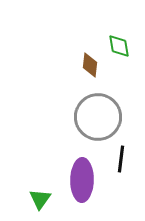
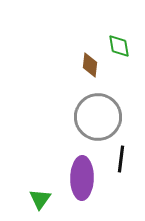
purple ellipse: moved 2 px up
